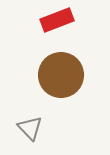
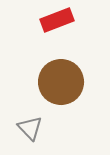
brown circle: moved 7 px down
